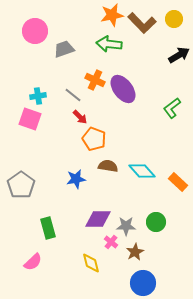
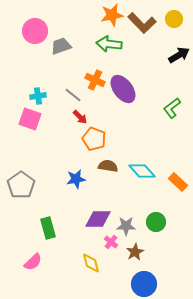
gray trapezoid: moved 3 px left, 3 px up
blue circle: moved 1 px right, 1 px down
